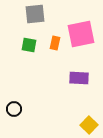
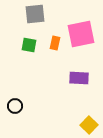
black circle: moved 1 px right, 3 px up
